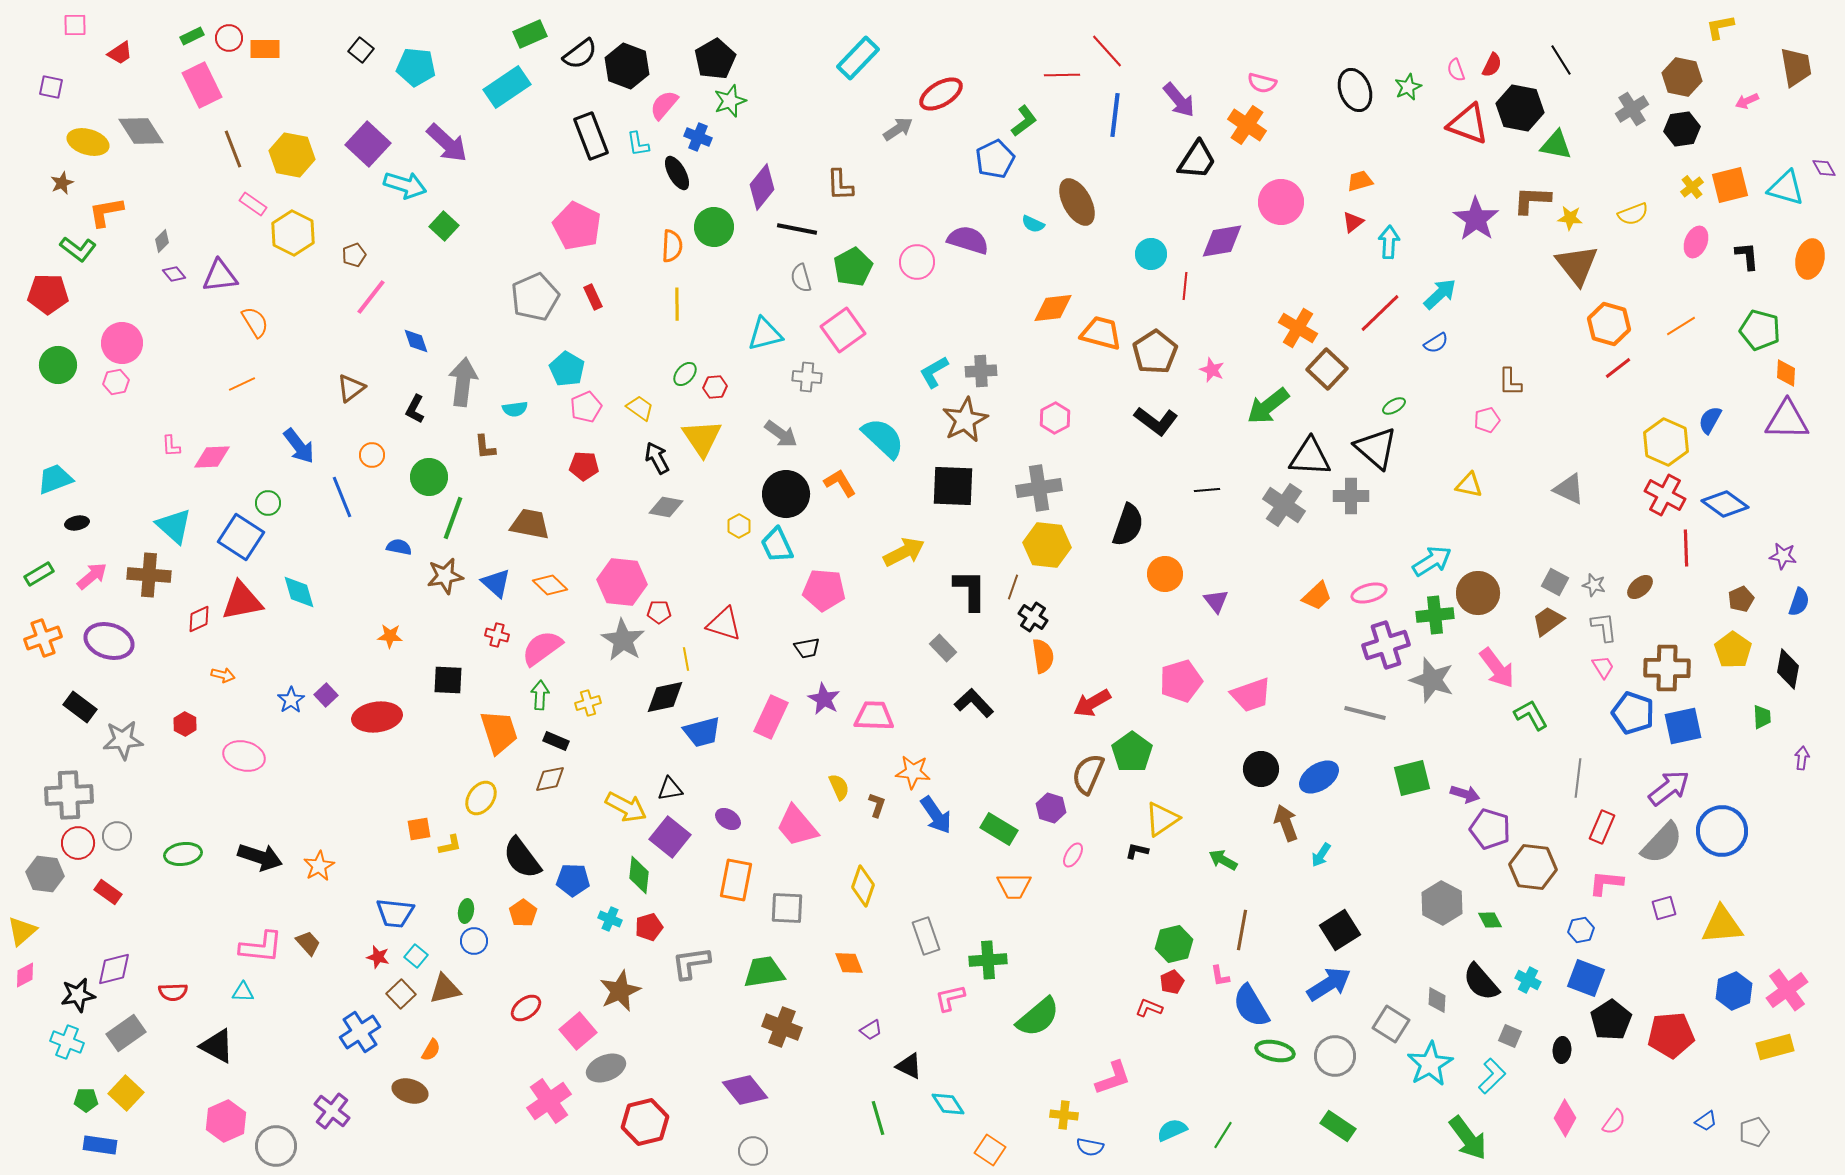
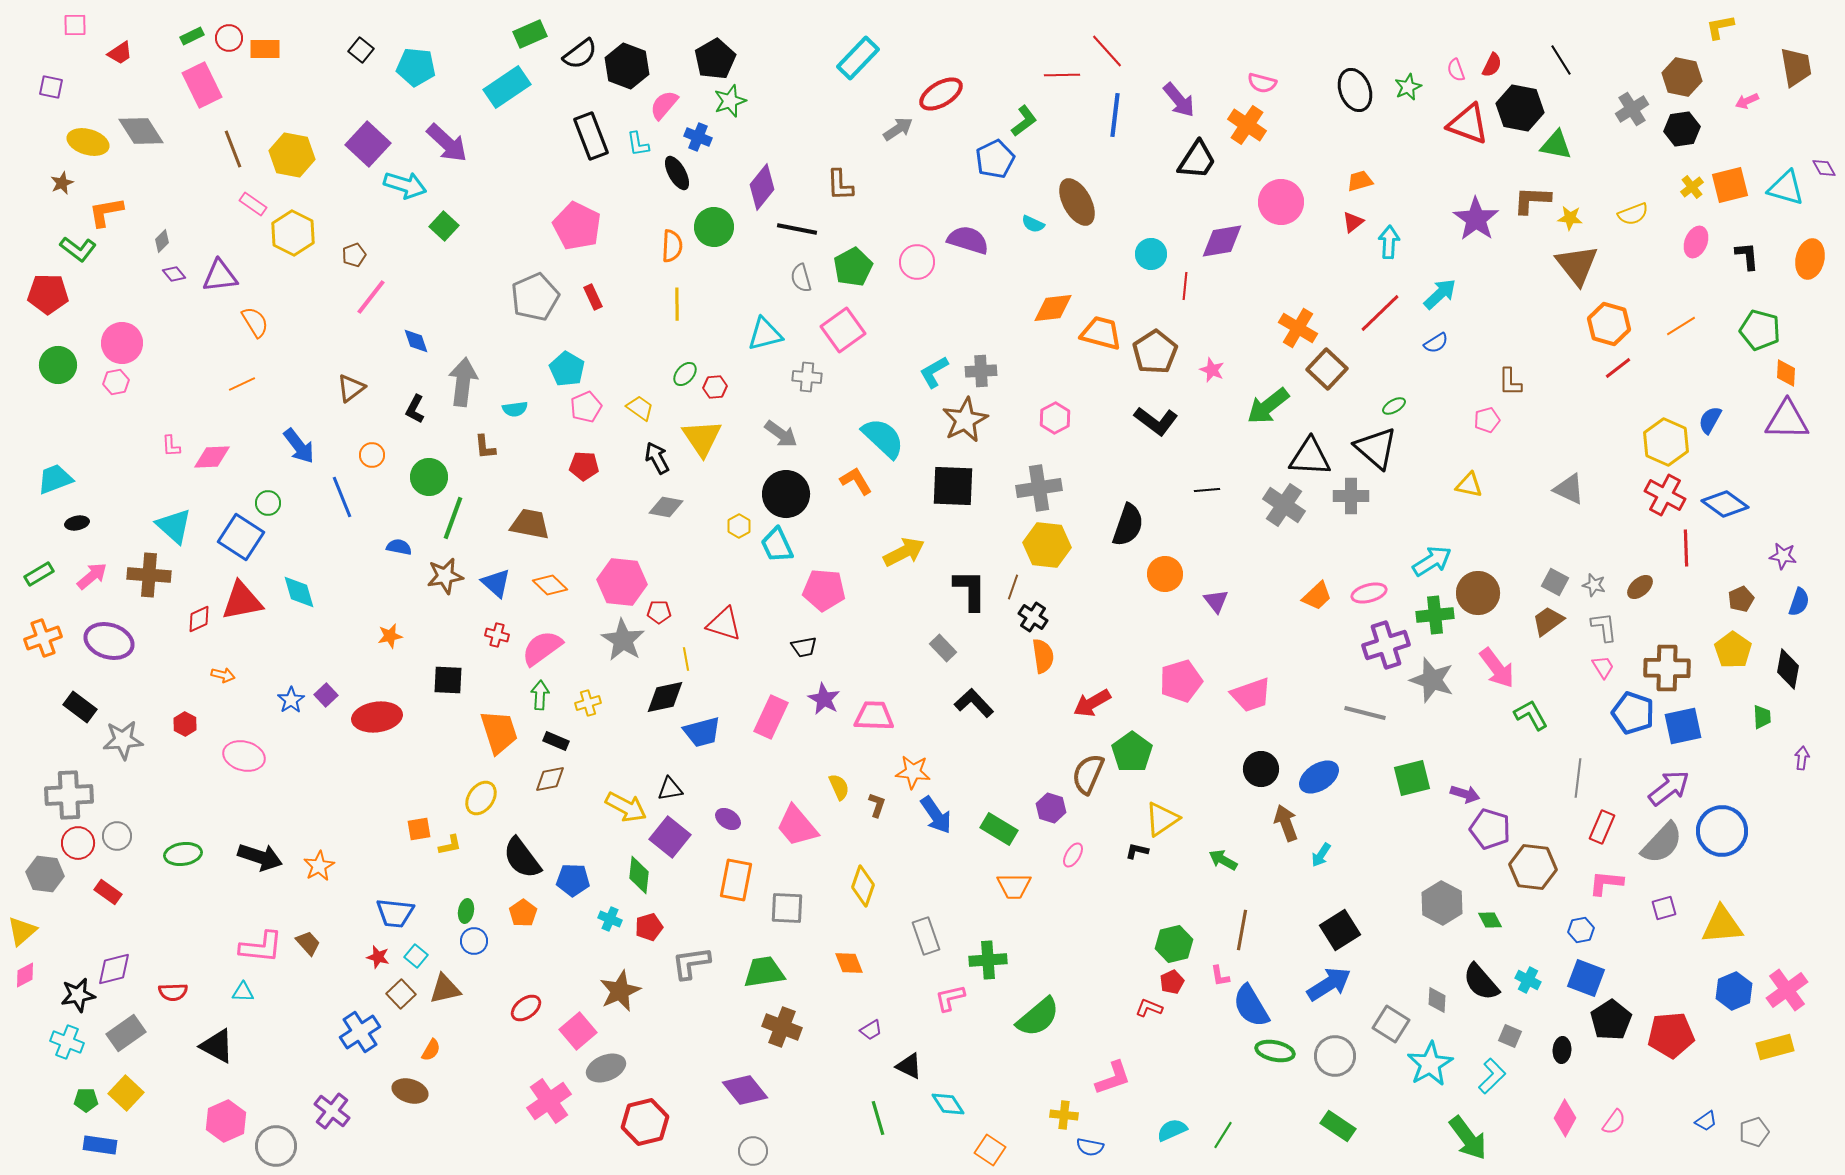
orange L-shape at (840, 483): moved 16 px right, 2 px up
orange star at (390, 636): rotated 15 degrees counterclockwise
black trapezoid at (807, 648): moved 3 px left, 1 px up
